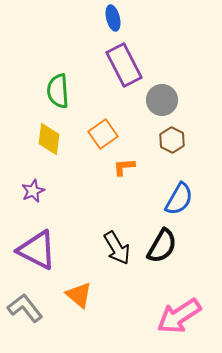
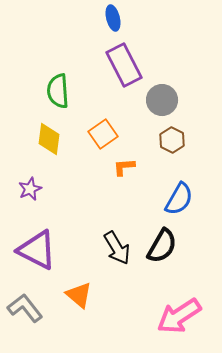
purple star: moved 3 px left, 2 px up
